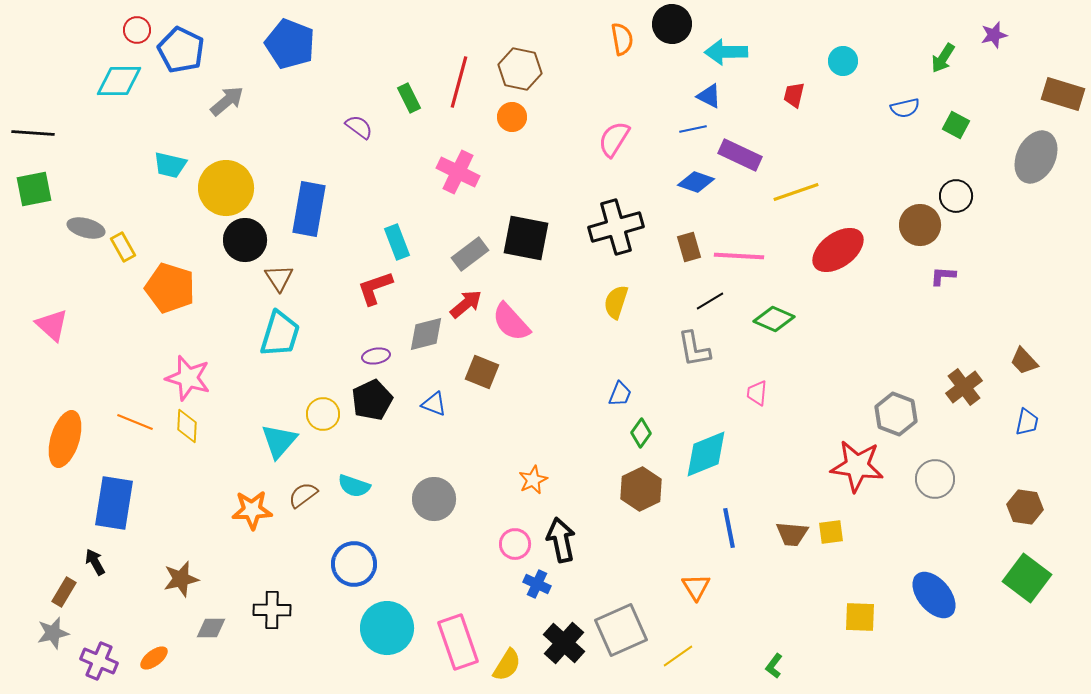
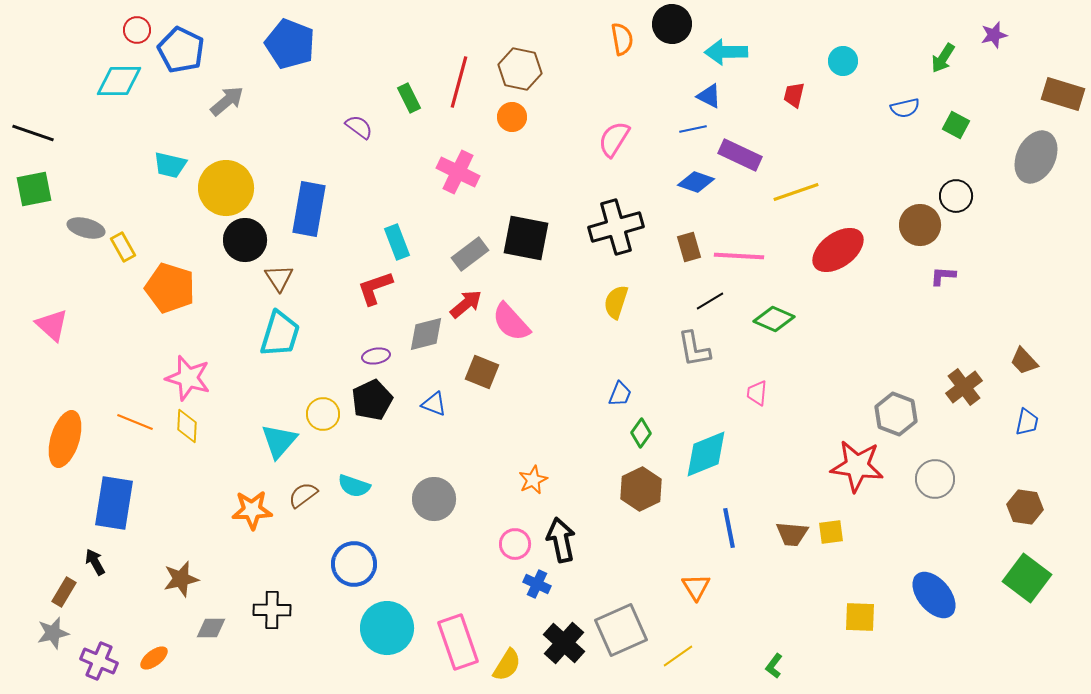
black line at (33, 133): rotated 15 degrees clockwise
